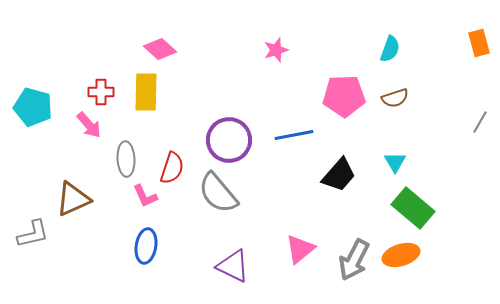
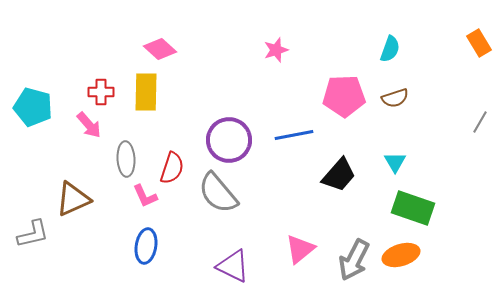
orange rectangle: rotated 16 degrees counterclockwise
green rectangle: rotated 21 degrees counterclockwise
